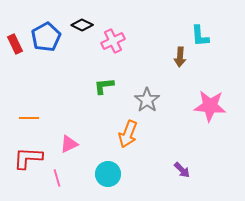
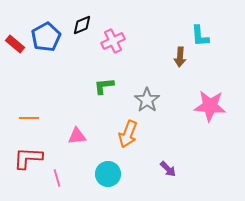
black diamond: rotated 50 degrees counterclockwise
red rectangle: rotated 24 degrees counterclockwise
pink triangle: moved 8 px right, 8 px up; rotated 18 degrees clockwise
purple arrow: moved 14 px left, 1 px up
